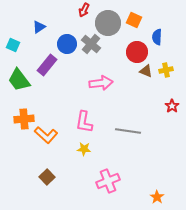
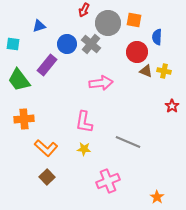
orange square: rotated 14 degrees counterclockwise
blue triangle: moved 1 px up; rotated 16 degrees clockwise
cyan square: moved 1 px up; rotated 16 degrees counterclockwise
yellow cross: moved 2 px left, 1 px down; rotated 24 degrees clockwise
gray line: moved 11 px down; rotated 15 degrees clockwise
orange L-shape: moved 13 px down
